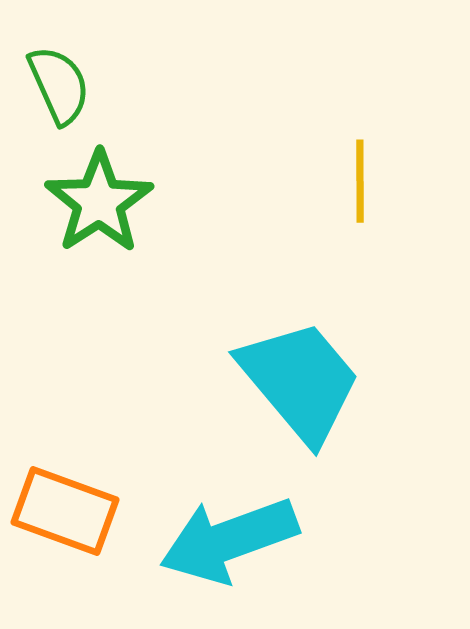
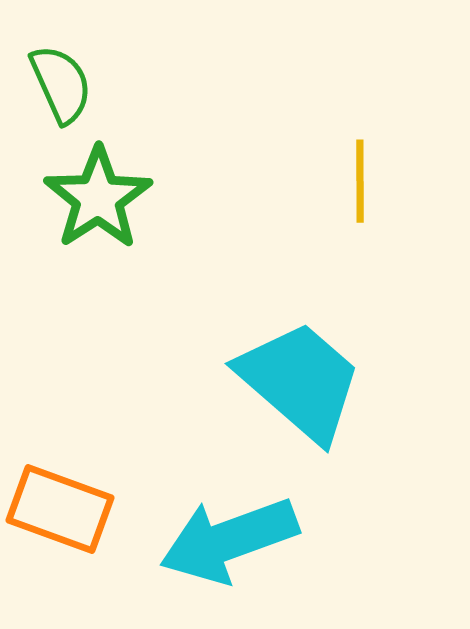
green semicircle: moved 2 px right, 1 px up
green star: moved 1 px left, 4 px up
cyan trapezoid: rotated 9 degrees counterclockwise
orange rectangle: moved 5 px left, 2 px up
